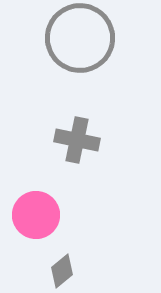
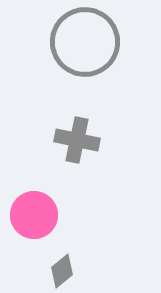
gray circle: moved 5 px right, 4 px down
pink circle: moved 2 px left
